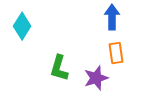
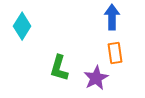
orange rectangle: moved 1 px left
purple star: rotated 10 degrees counterclockwise
